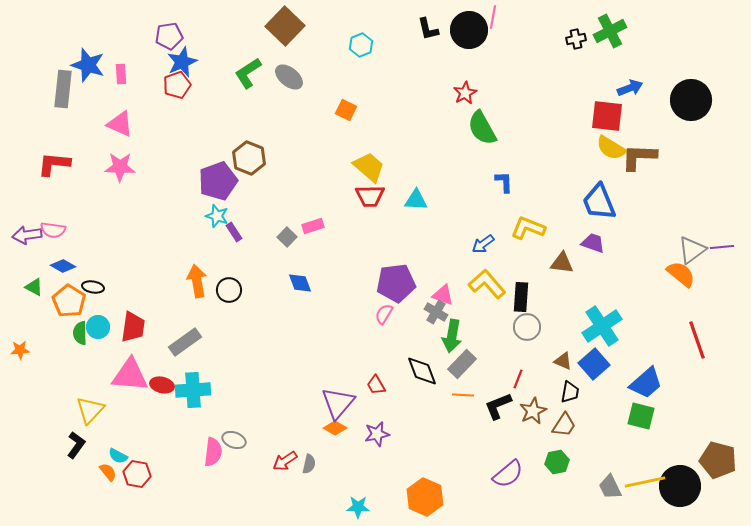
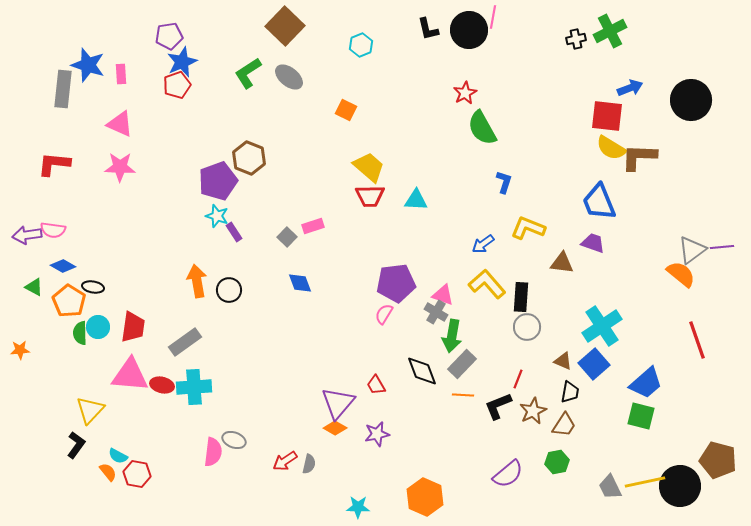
blue L-shape at (504, 182): rotated 20 degrees clockwise
cyan cross at (193, 390): moved 1 px right, 3 px up
